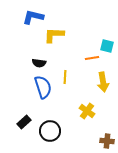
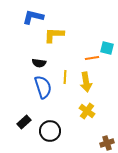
cyan square: moved 2 px down
yellow arrow: moved 17 px left
brown cross: moved 2 px down; rotated 24 degrees counterclockwise
